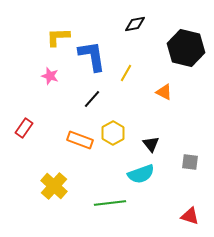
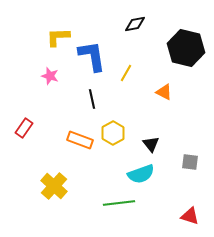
black line: rotated 54 degrees counterclockwise
green line: moved 9 px right
